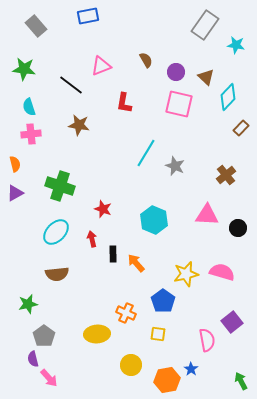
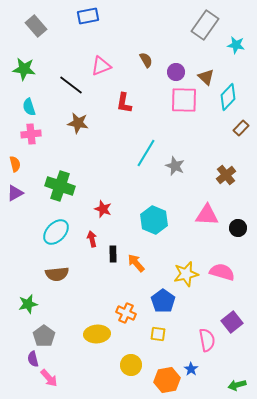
pink square at (179, 104): moved 5 px right, 4 px up; rotated 12 degrees counterclockwise
brown star at (79, 125): moved 1 px left, 2 px up
green arrow at (241, 381): moved 4 px left, 4 px down; rotated 78 degrees counterclockwise
